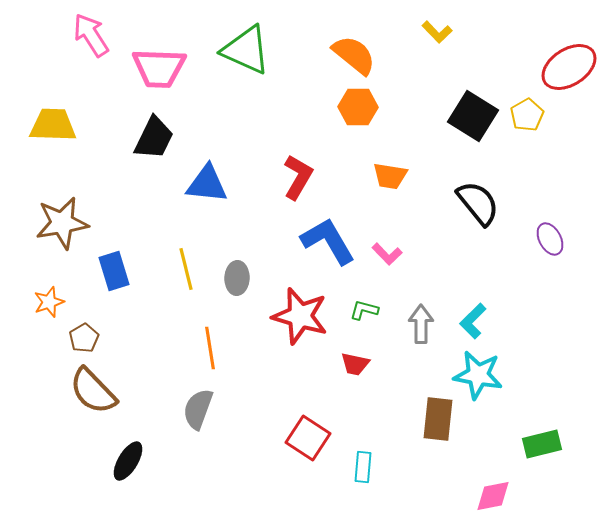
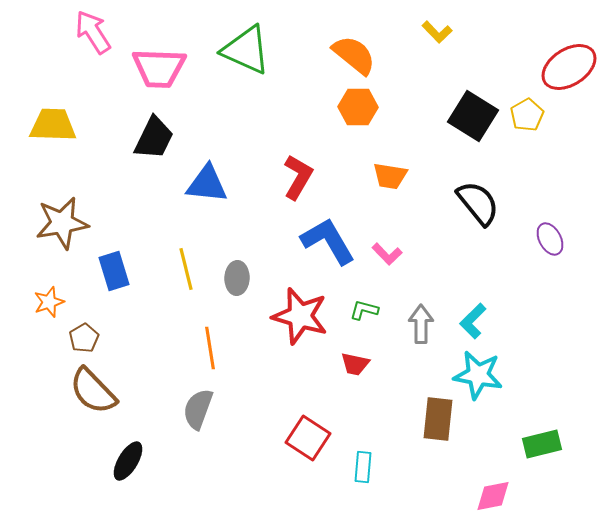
pink arrow: moved 2 px right, 3 px up
